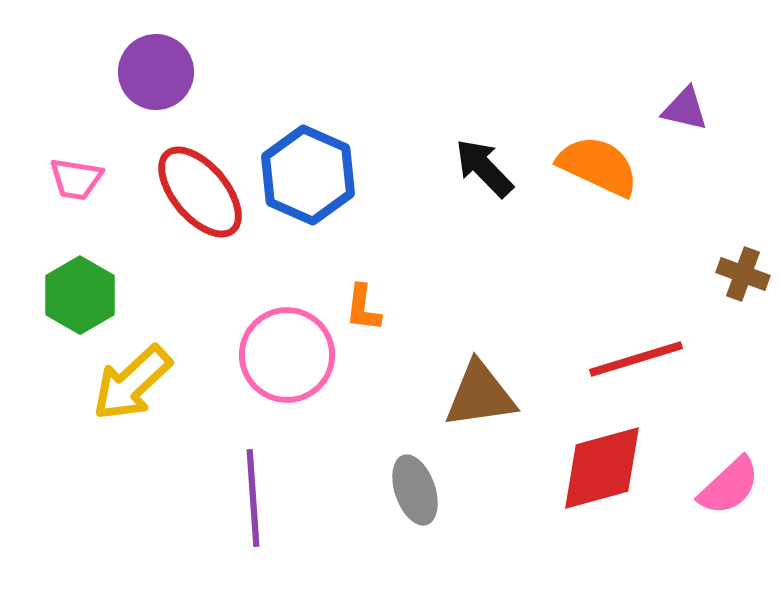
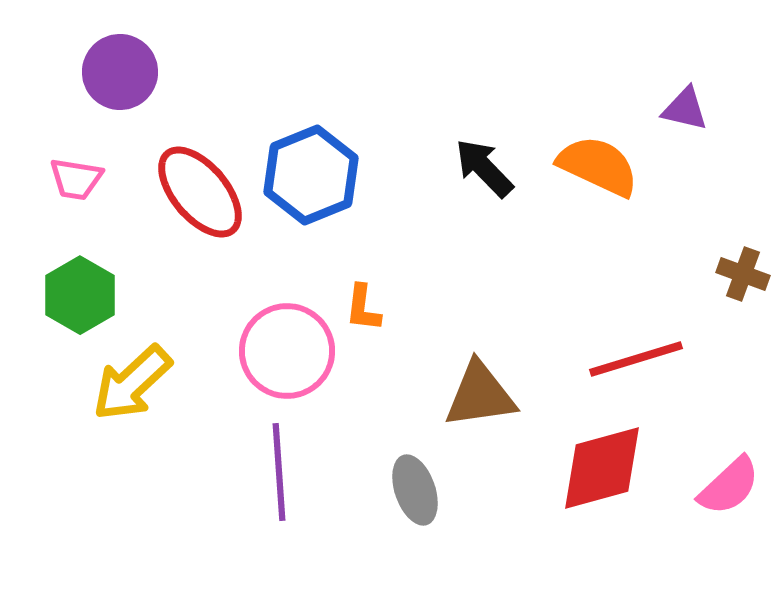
purple circle: moved 36 px left
blue hexagon: moved 3 px right; rotated 14 degrees clockwise
pink circle: moved 4 px up
purple line: moved 26 px right, 26 px up
